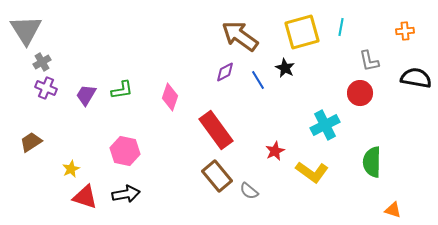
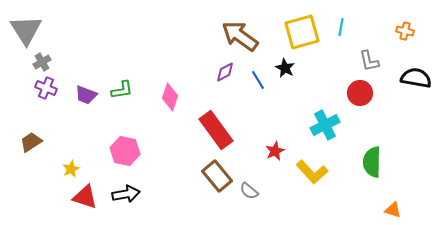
orange cross: rotated 18 degrees clockwise
purple trapezoid: rotated 100 degrees counterclockwise
yellow L-shape: rotated 12 degrees clockwise
